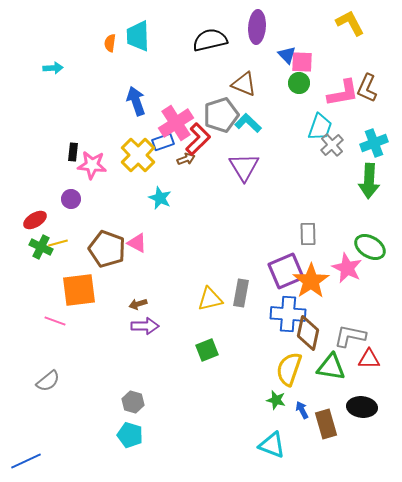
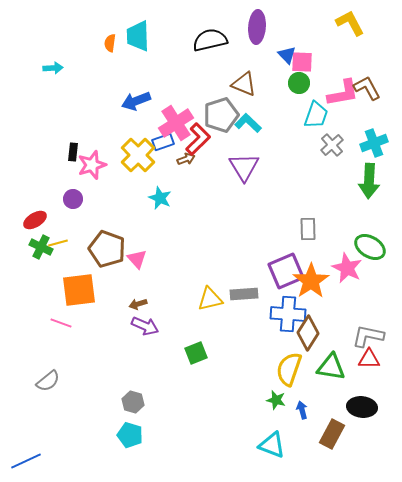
brown L-shape at (367, 88): rotated 128 degrees clockwise
blue arrow at (136, 101): rotated 92 degrees counterclockwise
cyan trapezoid at (320, 127): moved 4 px left, 12 px up
pink star at (92, 165): rotated 24 degrees counterclockwise
purple circle at (71, 199): moved 2 px right
gray rectangle at (308, 234): moved 5 px up
pink triangle at (137, 243): moved 16 px down; rotated 20 degrees clockwise
gray rectangle at (241, 293): moved 3 px right, 1 px down; rotated 76 degrees clockwise
pink line at (55, 321): moved 6 px right, 2 px down
purple arrow at (145, 326): rotated 24 degrees clockwise
brown diamond at (308, 333): rotated 20 degrees clockwise
gray L-shape at (350, 336): moved 18 px right
green square at (207, 350): moved 11 px left, 3 px down
blue arrow at (302, 410): rotated 12 degrees clockwise
brown rectangle at (326, 424): moved 6 px right, 10 px down; rotated 44 degrees clockwise
